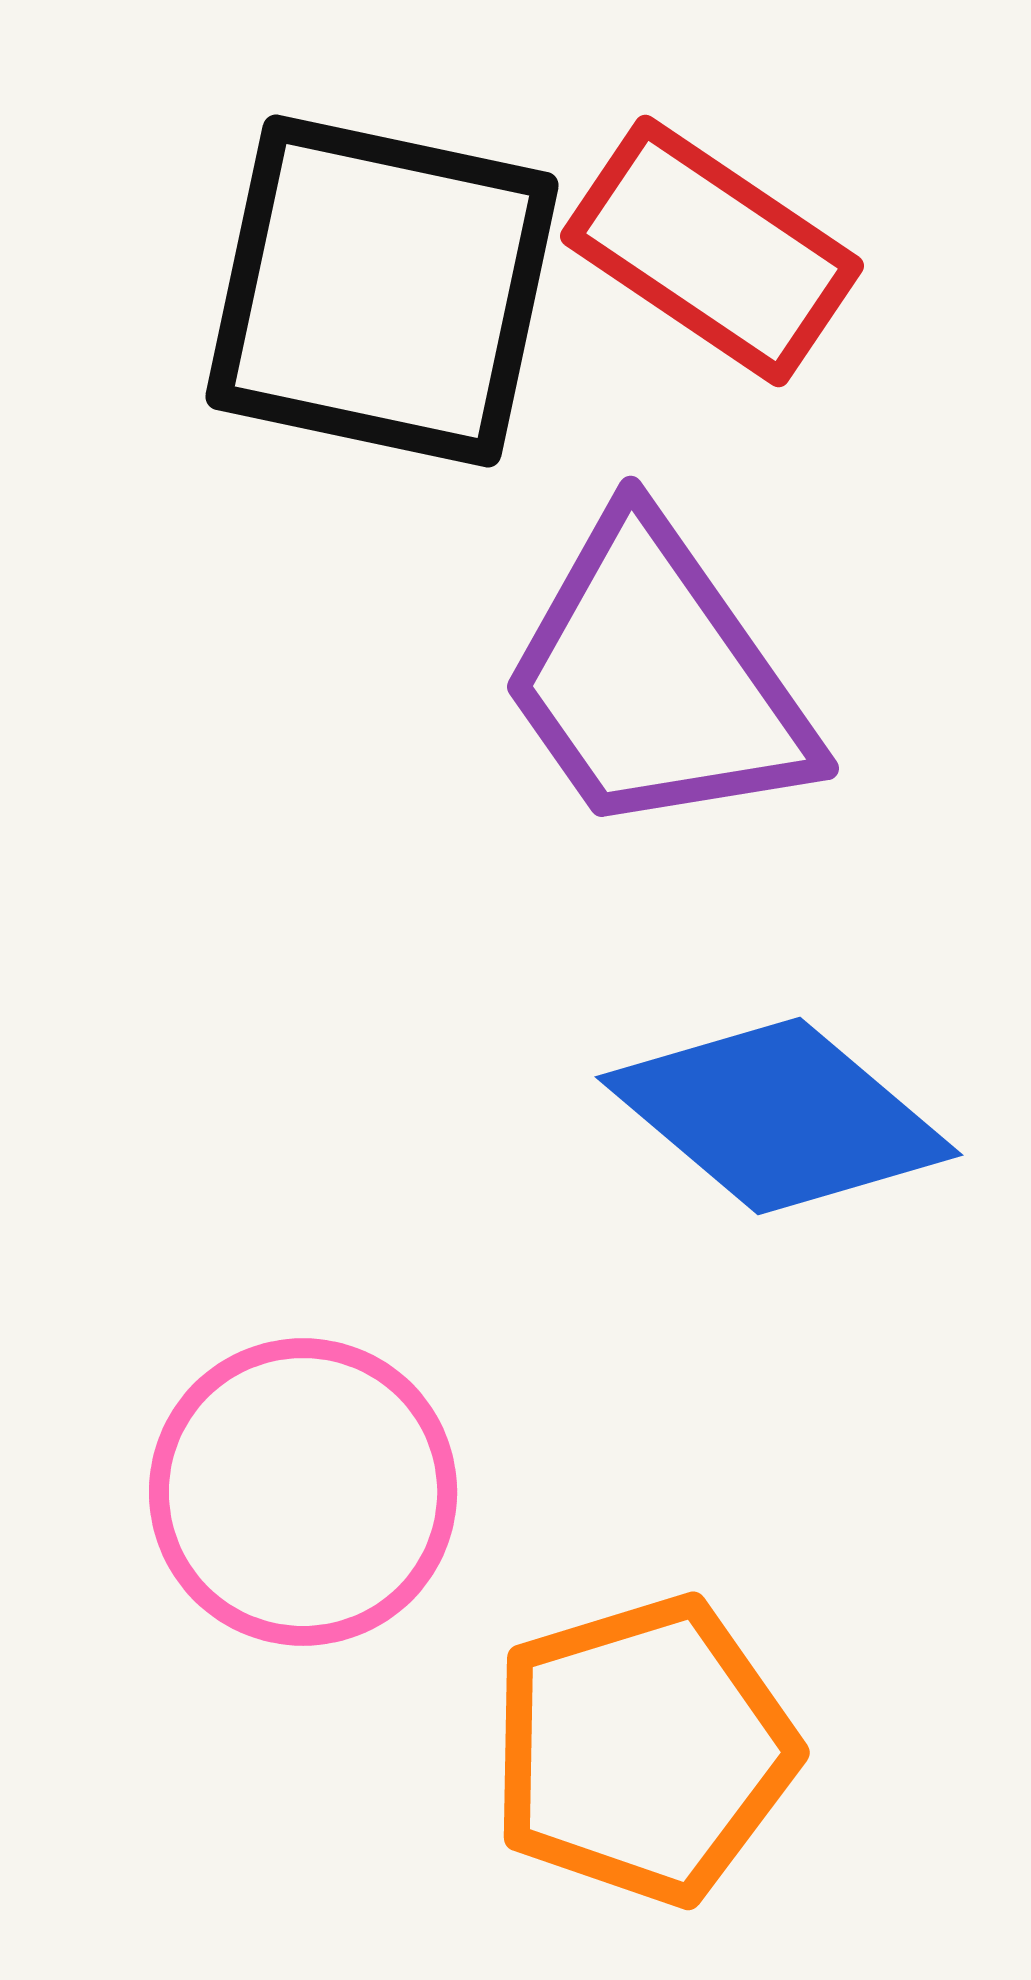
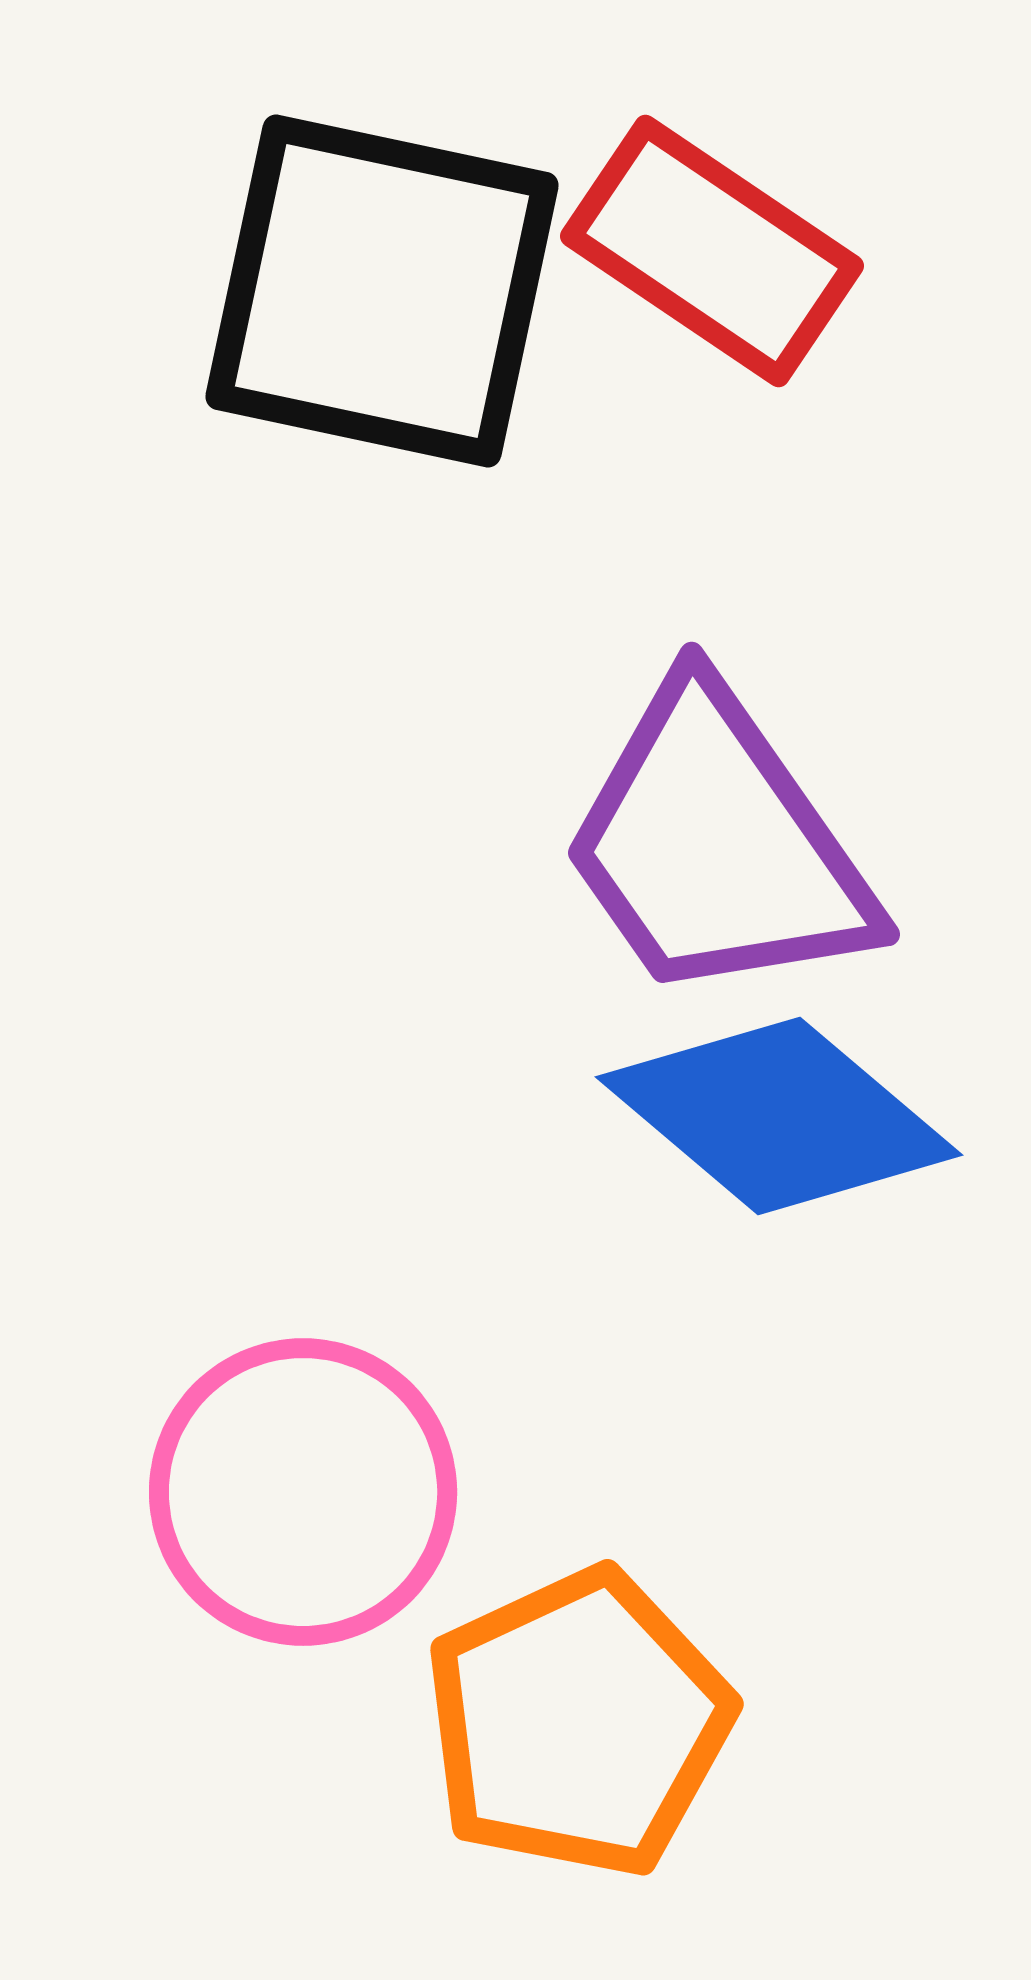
purple trapezoid: moved 61 px right, 166 px down
orange pentagon: moved 65 px left, 27 px up; rotated 8 degrees counterclockwise
